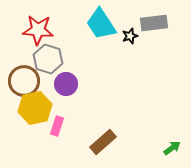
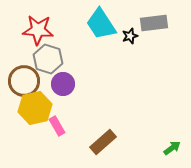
purple circle: moved 3 px left
pink rectangle: rotated 48 degrees counterclockwise
